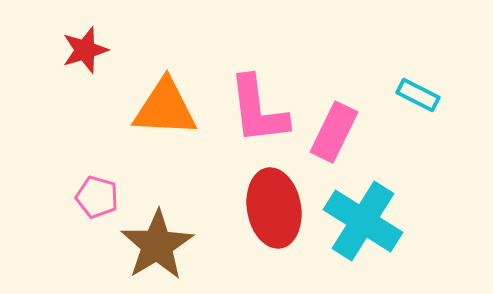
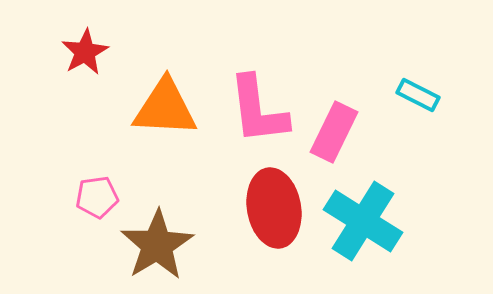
red star: moved 2 px down; rotated 12 degrees counterclockwise
pink pentagon: rotated 24 degrees counterclockwise
